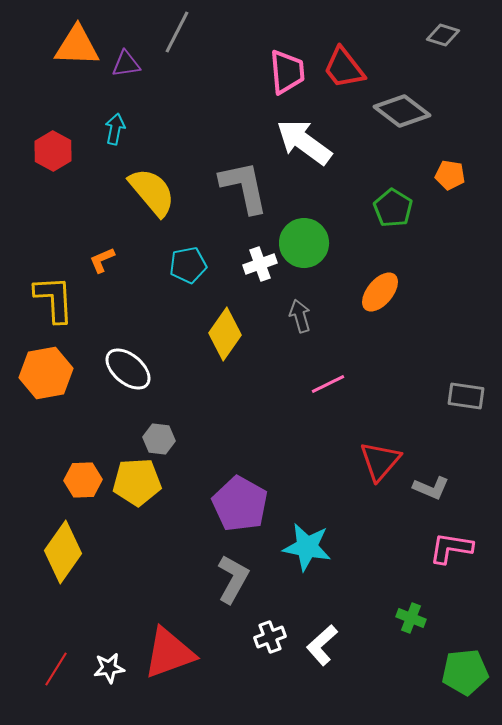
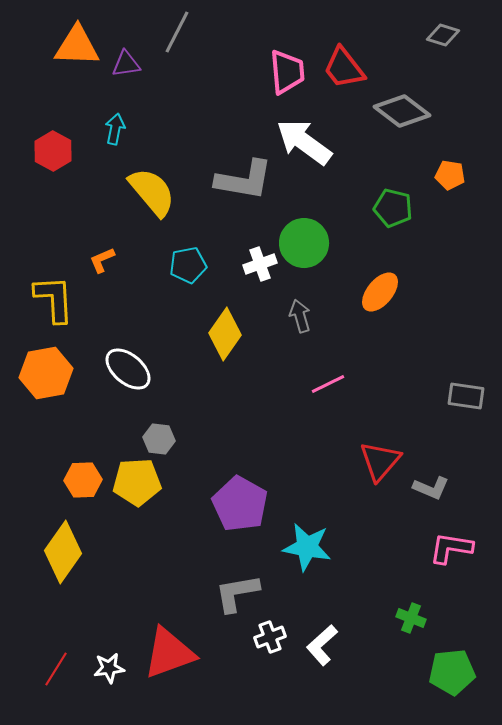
gray L-shape at (244, 187): moved 7 px up; rotated 112 degrees clockwise
green pentagon at (393, 208): rotated 18 degrees counterclockwise
gray L-shape at (233, 579): moved 4 px right, 14 px down; rotated 129 degrees counterclockwise
green pentagon at (465, 672): moved 13 px left
